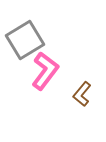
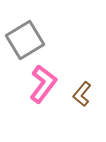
pink L-shape: moved 2 px left, 13 px down
